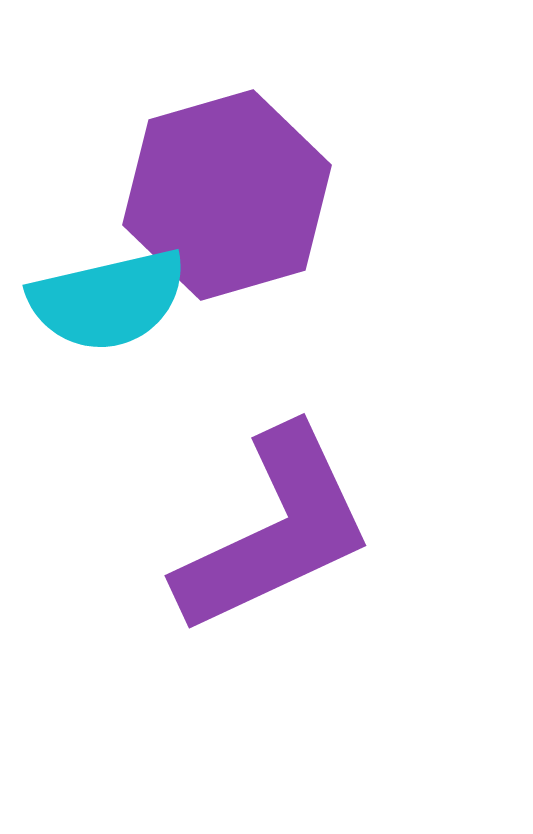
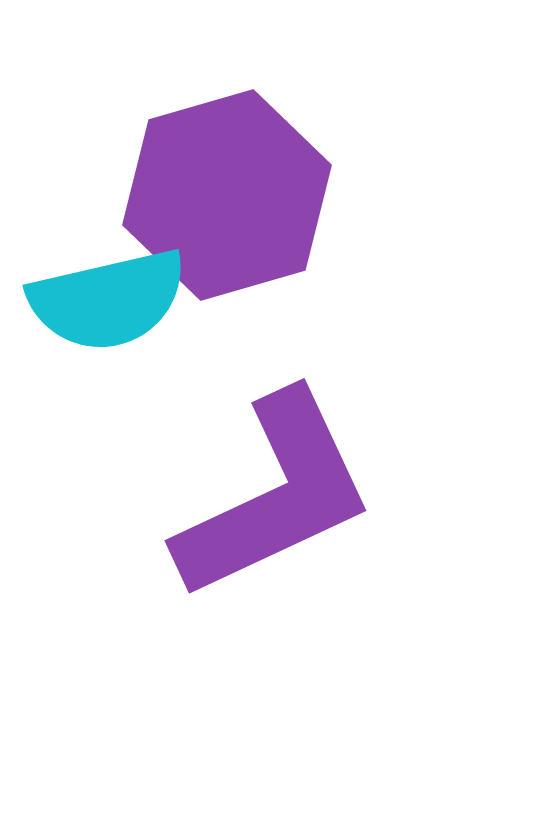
purple L-shape: moved 35 px up
